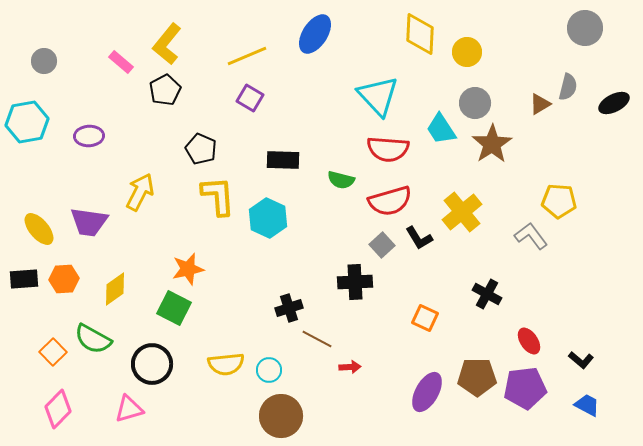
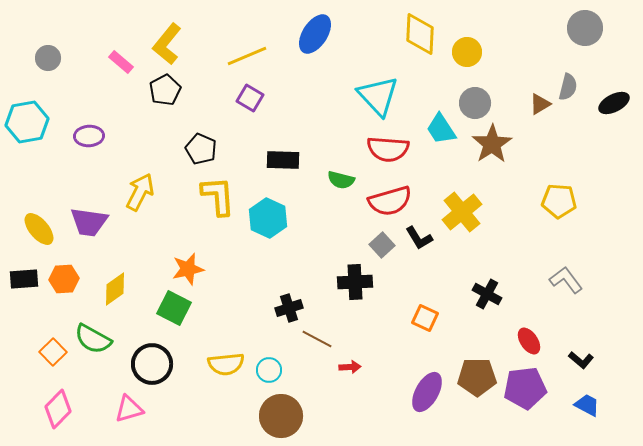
gray circle at (44, 61): moved 4 px right, 3 px up
gray L-shape at (531, 236): moved 35 px right, 44 px down
